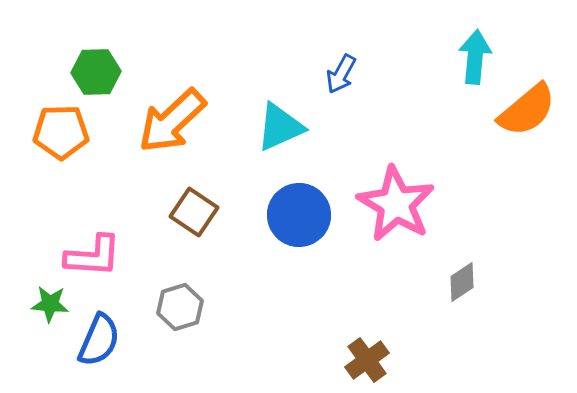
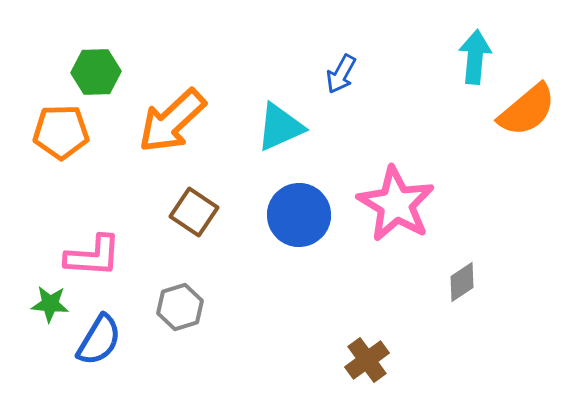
blue semicircle: rotated 8 degrees clockwise
